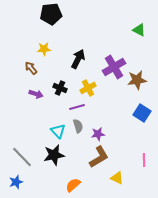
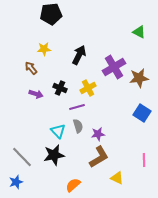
green triangle: moved 2 px down
black arrow: moved 1 px right, 4 px up
brown star: moved 2 px right, 2 px up
